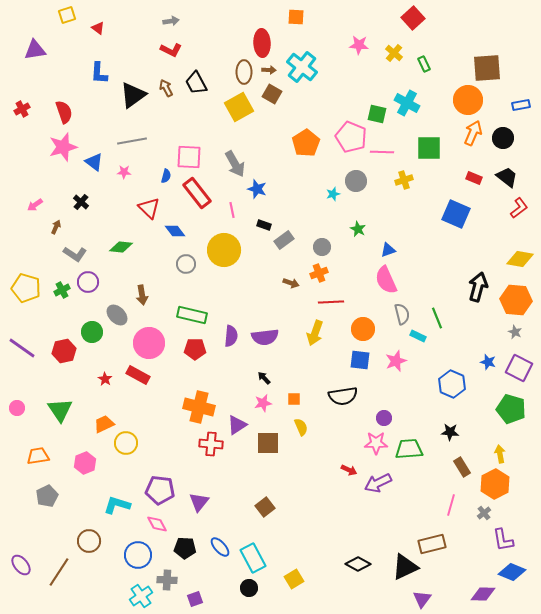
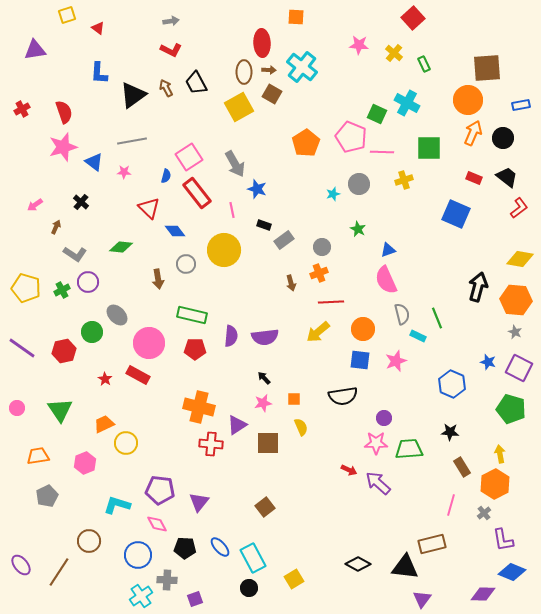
green square at (377, 114): rotated 12 degrees clockwise
pink square at (189, 157): rotated 36 degrees counterclockwise
gray circle at (356, 181): moved 3 px right, 3 px down
brown arrow at (291, 283): rotated 56 degrees clockwise
brown arrow at (142, 295): moved 16 px right, 16 px up
yellow arrow at (315, 333): moved 3 px right, 1 px up; rotated 30 degrees clockwise
purple arrow at (378, 483): rotated 68 degrees clockwise
black triangle at (405, 567): rotated 32 degrees clockwise
